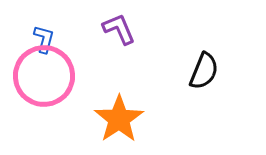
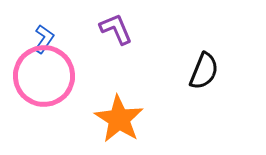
purple L-shape: moved 3 px left
blue L-shape: rotated 20 degrees clockwise
orange star: rotated 6 degrees counterclockwise
